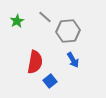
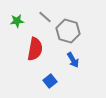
green star: rotated 24 degrees clockwise
gray hexagon: rotated 20 degrees clockwise
red semicircle: moved 13 px up
